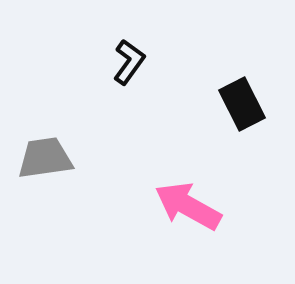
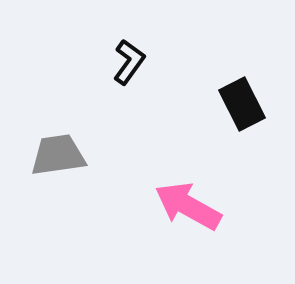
gray trapezoid: moved 13 px right, 3 px up
